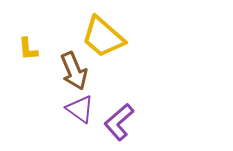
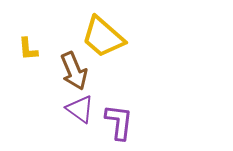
purple L-shape: rotated 138 degrees clockwise
